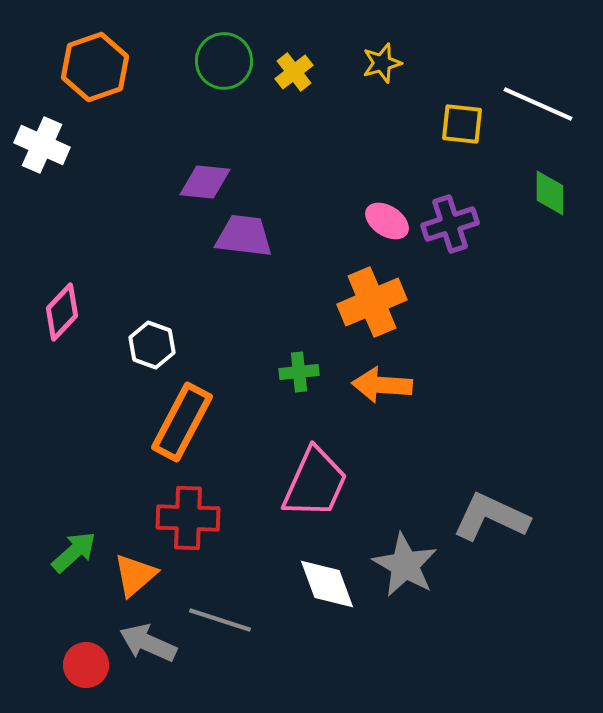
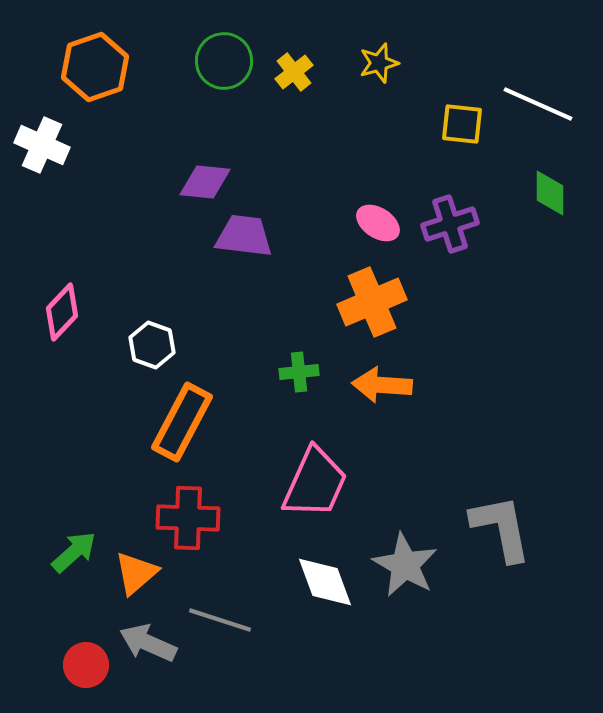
yellow star: moved 3 px left
pink ellipse: moved 9 px left, 2 px down
gray L-shape: moved 10 px right, 11 px down; rotated 54 degrees clockwise
orange triangle: moved 1 px right, 2 px up
white diamond: moved 2 px left, 2 px up
